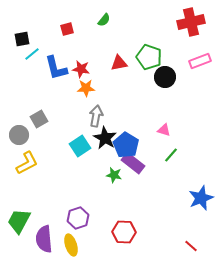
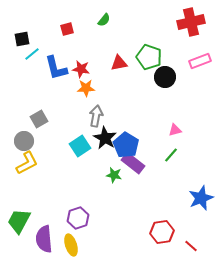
pink triangle: moved 11 px right; rotated 32 degrees counterclockwise
gray circle: moved 5 px right, 6 px down
red hexagon: moved 38 px right; rotated 10 degrees counterclockwise
